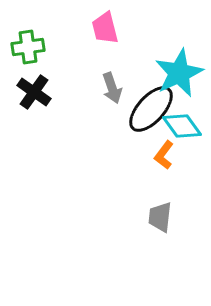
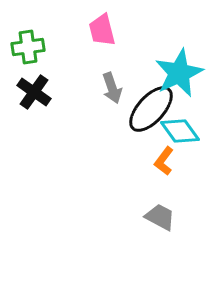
pink trapezoid: moved 3 px left, 2 px down
cyan diamond: moved 2 px left, 5 px down
orange L-shape: moved 6 px down
gray trapezoid: rotated 112 degrees clockwise
